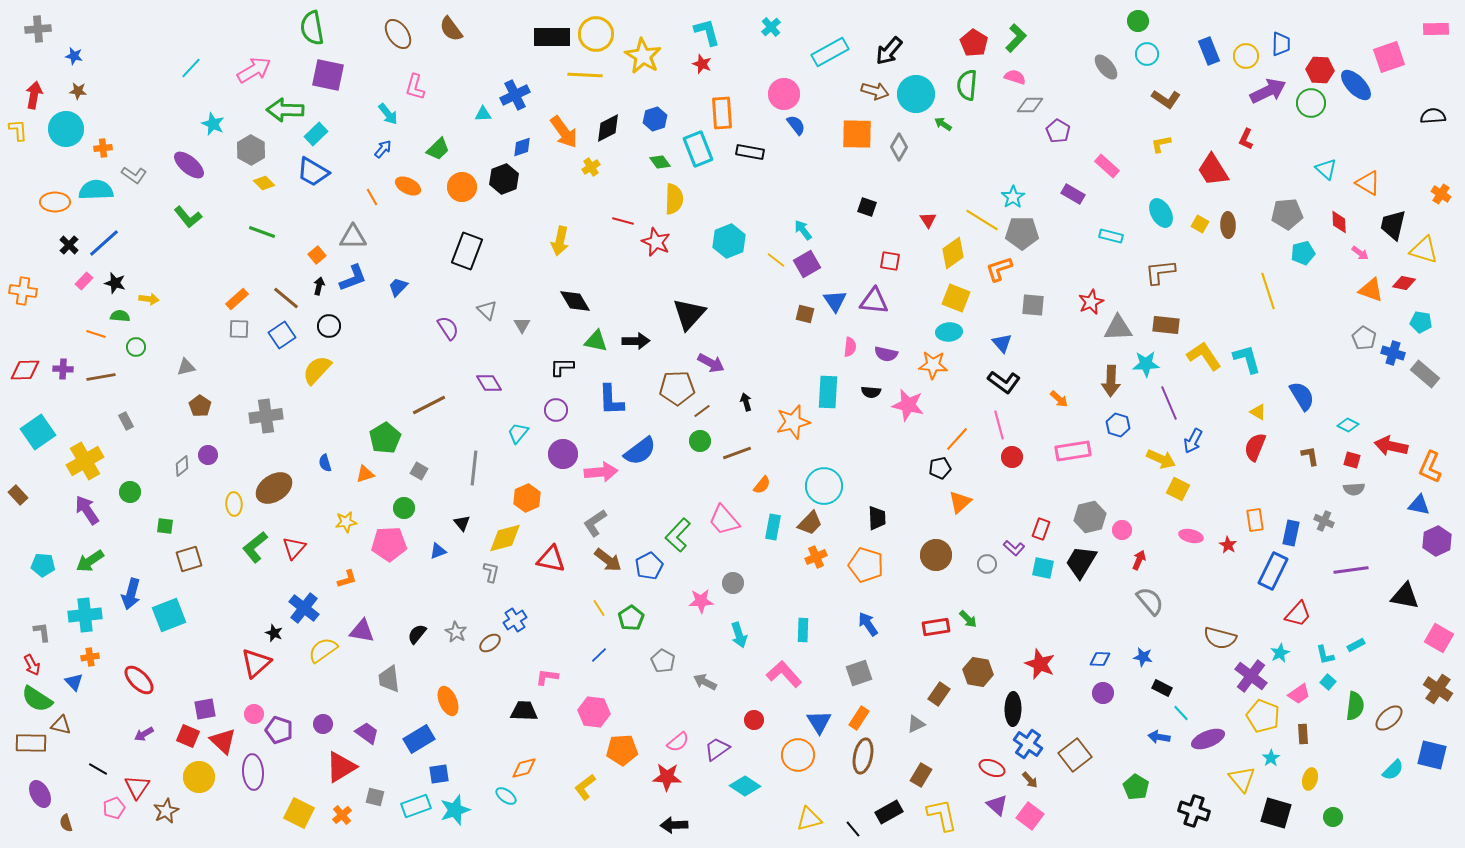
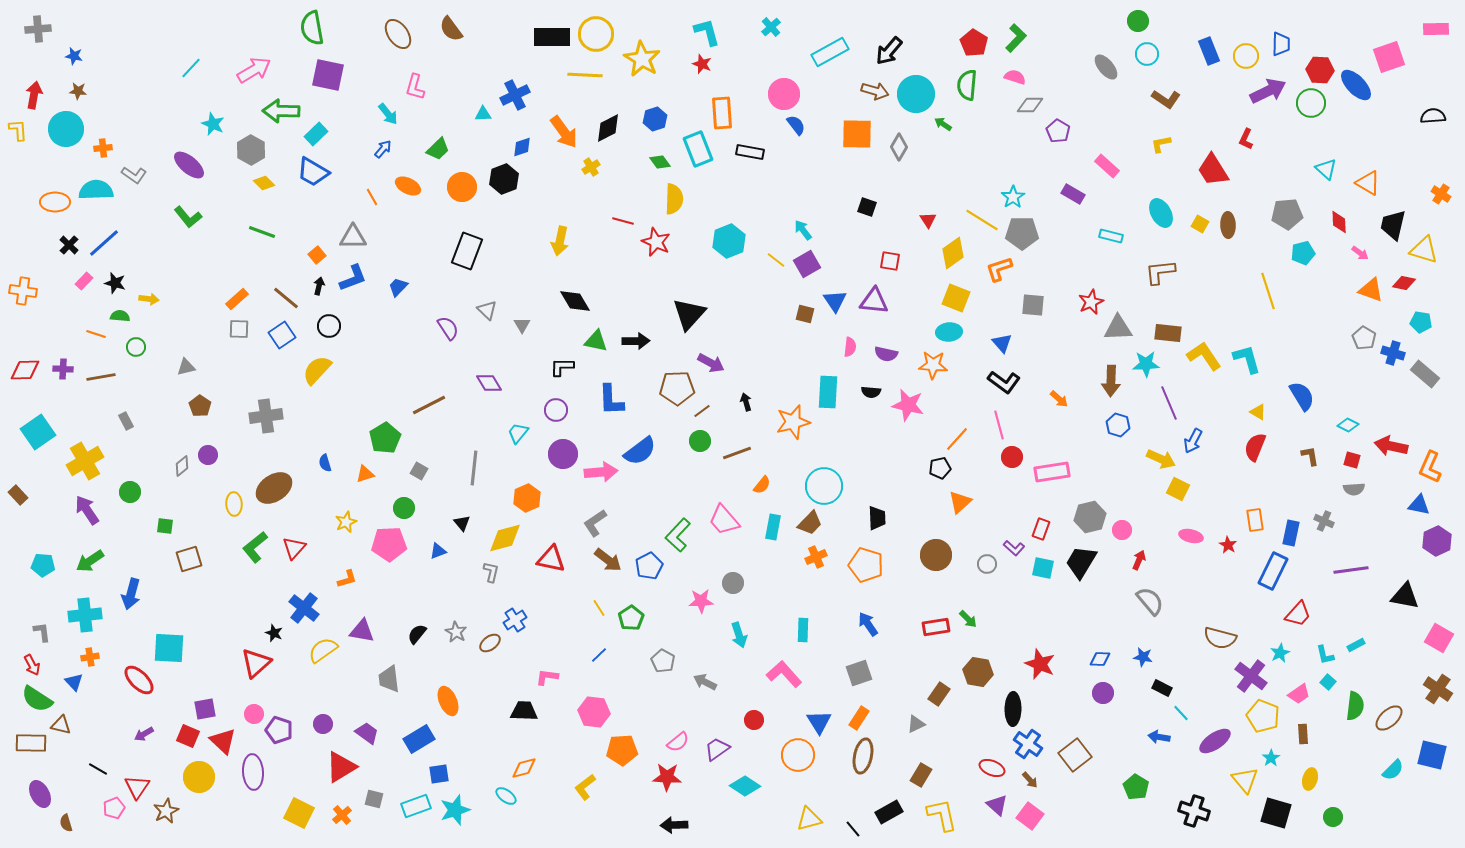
yellow star at (643, 56): moved 1 px left, 3 px down
green arrow at (285, 110): moved 4 px left, 1 px down
brown rectangle at (1166, 325): moved 2 px right, 8 px down
pink rectangle at (1073, 451): moved 21 px left, 21 px down
yellow star at (346, 522): rotated 15 degrees counterclockwise
cyan square at (169, 615): moved 33 px down; rotated 24 degrees clockwise
purple ellipse at (1208, 739): moved 7 px right, 2 px down; rotated 12 degrees counterclockwise
yellow triangle at (1242, 779): moved 3 px right, 1 px down
gray square at (375, 797): moved 1 px left, 2 px down
